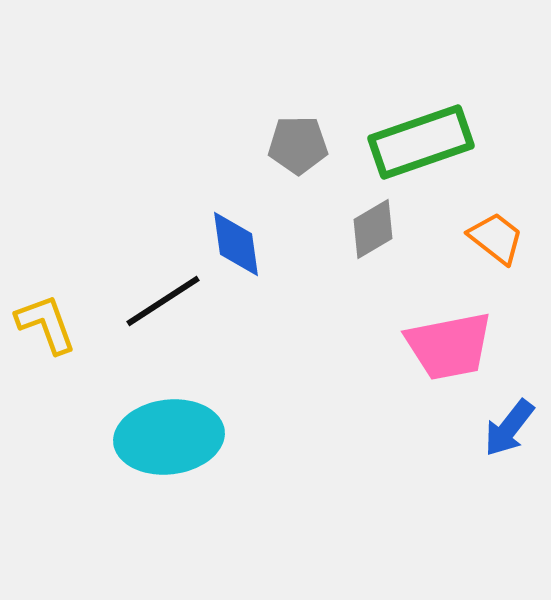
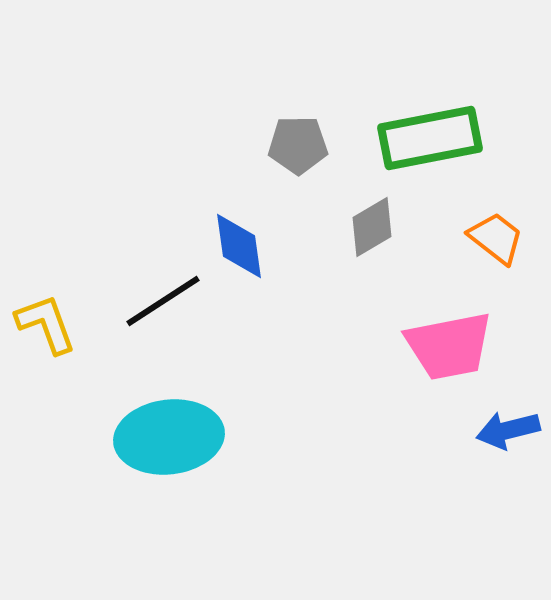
green rectangle: moved 9 px right, 4 px up; rotated 8 degrees clockwise
gray diamond: moved 1 px left, 2 px up
blue diamond: moved 3 px right, 2 px down
blue arrow: moved 1 px left, 2 px down; rotated 38 degrees clockwise
